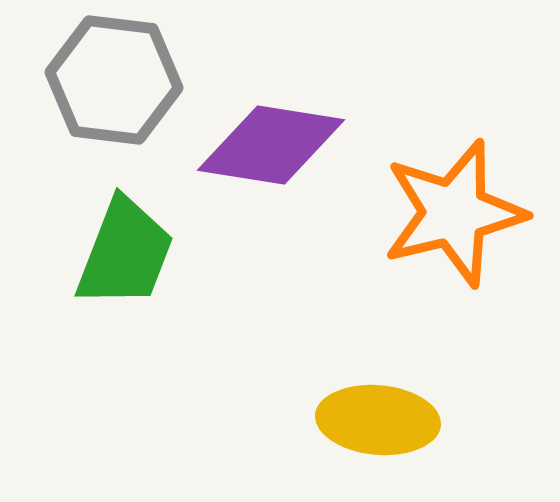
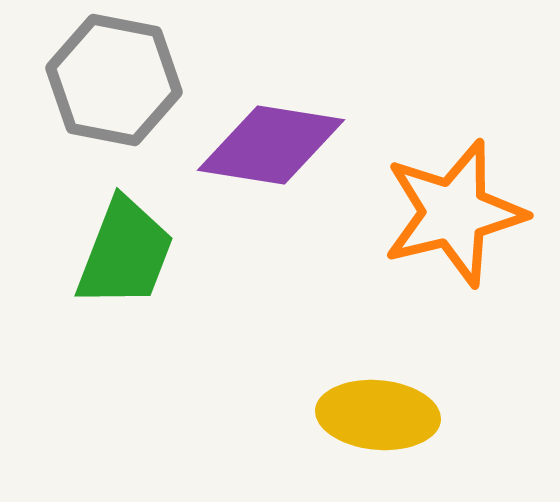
gray hexagon: rotated 4 degrees clockwise
yellow ellipse: moved 5 px up
